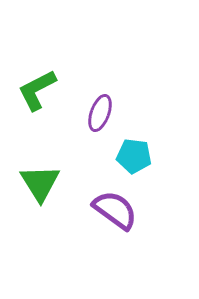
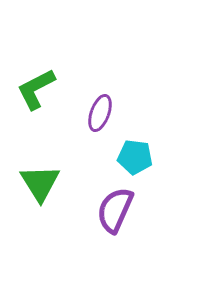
green L-shape: moved 1 px left, 1 px up
cyan pentagon: moved 1 px right, 1 px down
purple semicircle: rotated 102 degrees counterclockwise
